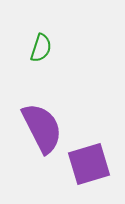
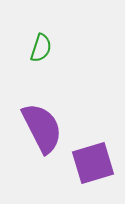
purple square: moved 4 px right, 1 px up
